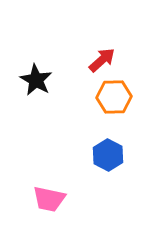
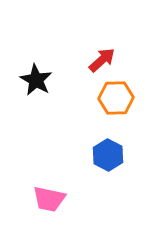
orange hexagon: moved 2 px right, 1 px down
